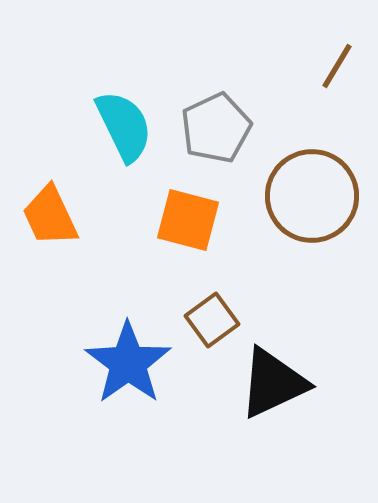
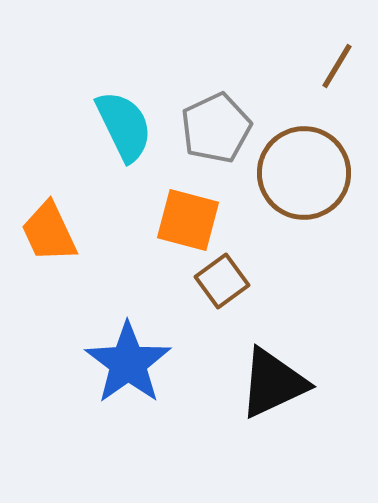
brown circle: moved 8 px left, 23 px up
orange trapezoid: moved 1 px left, 16 px down
brown square: moved 10 px right, 39 px up
